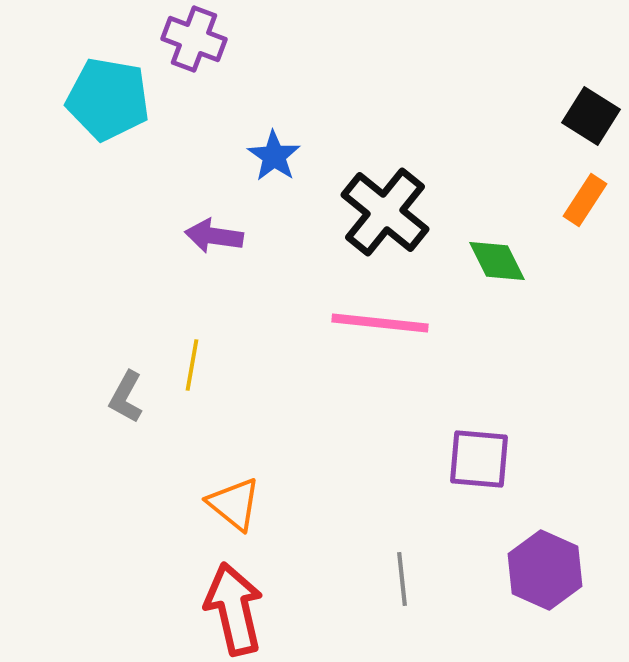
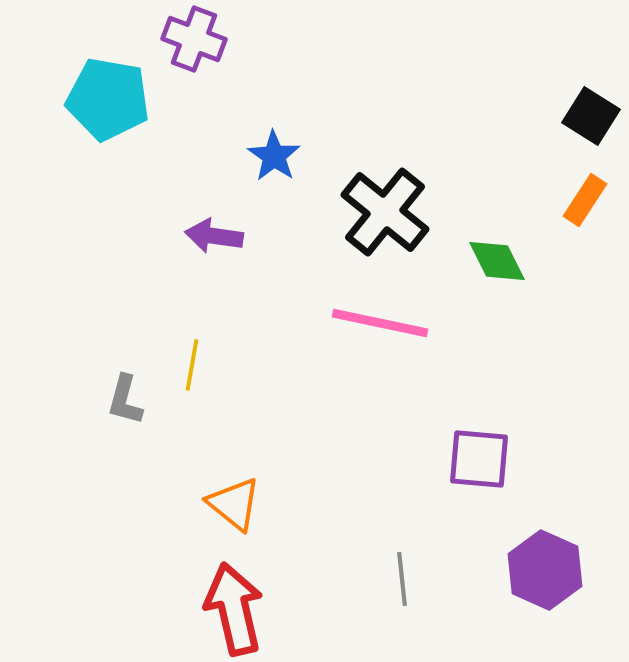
pink line: rotated 6 degrees clockwise
gray L-shape: moved 1 px left, 3 px down; rotated 14 degrees counterclockwise
